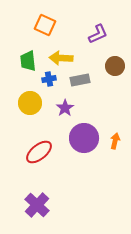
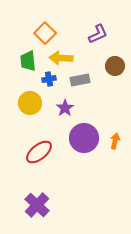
orange square: moved 8 px down; rotated 20 degrees clockwise
